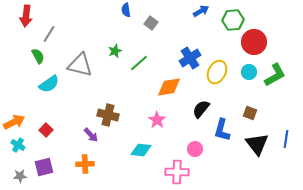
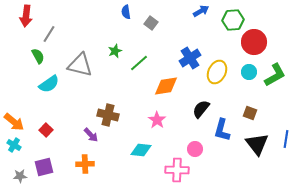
blue semicircle: moved 2 px down
orange diamond: moved 3 px left, 1 px up
orange arrow: rotated 65 degrees clockwise
cyan cross: moved 4 px left
pink cross: moved 2 px up
